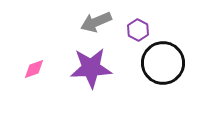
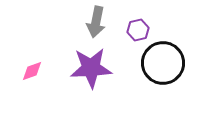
gray arrow: rotated 56 degrees counterclockwise
purple hexagon: rotated 20 degrees clockwise
pink diamond: moved 2 px left, 2 px down
